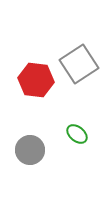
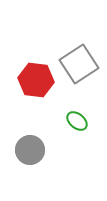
green ellipse: moved 13 px up
